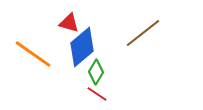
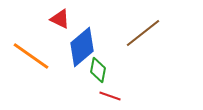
red triangle: moved 9 px left, 4 px up; rotated 10 degrees clockwise
orange line: moved 2 px left, 2 px down
green diamond: moved 2 px right, 2 px up; rotated 20 degrees counterclockwise
red line: moved 13 px right, 2 px down; rotated 15 degrees counterclockwise
